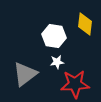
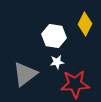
yellow diamond: rotated 20 degrees clockwise
